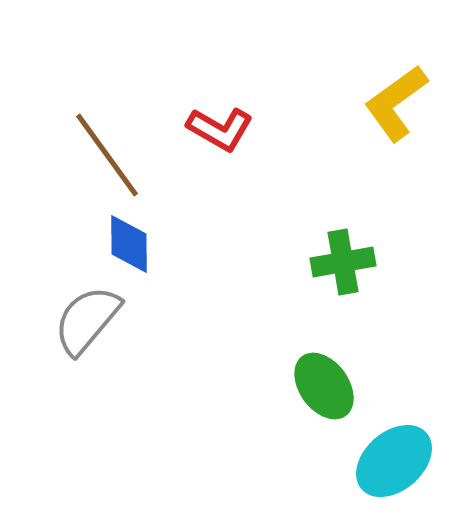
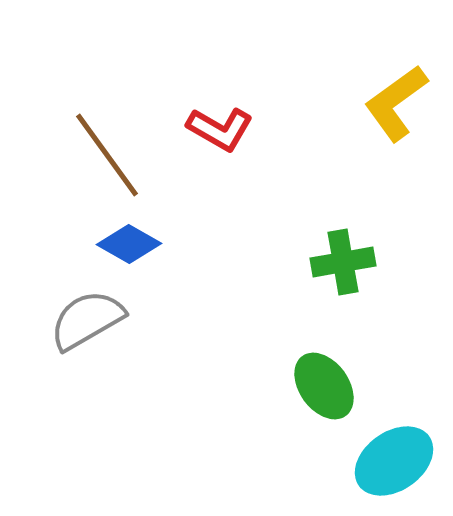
blue diamond: rotated 60 degrees counterclockwise
gray semicircle: rotated 20 degrees clockwise
cyan ellipse: rotated 6 degrees clockwise
